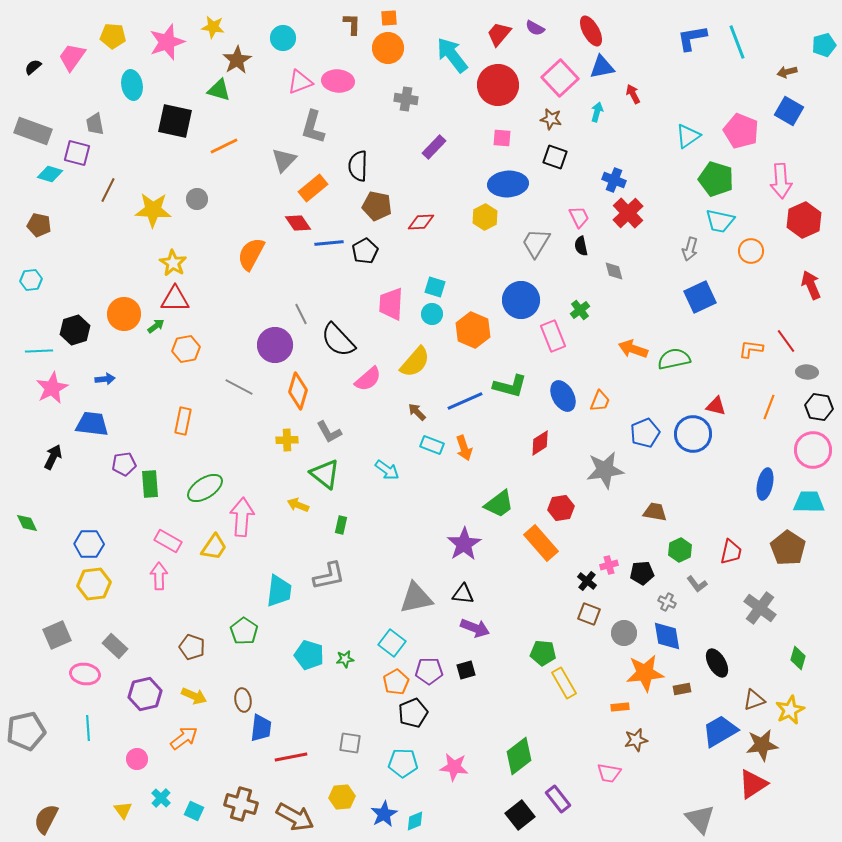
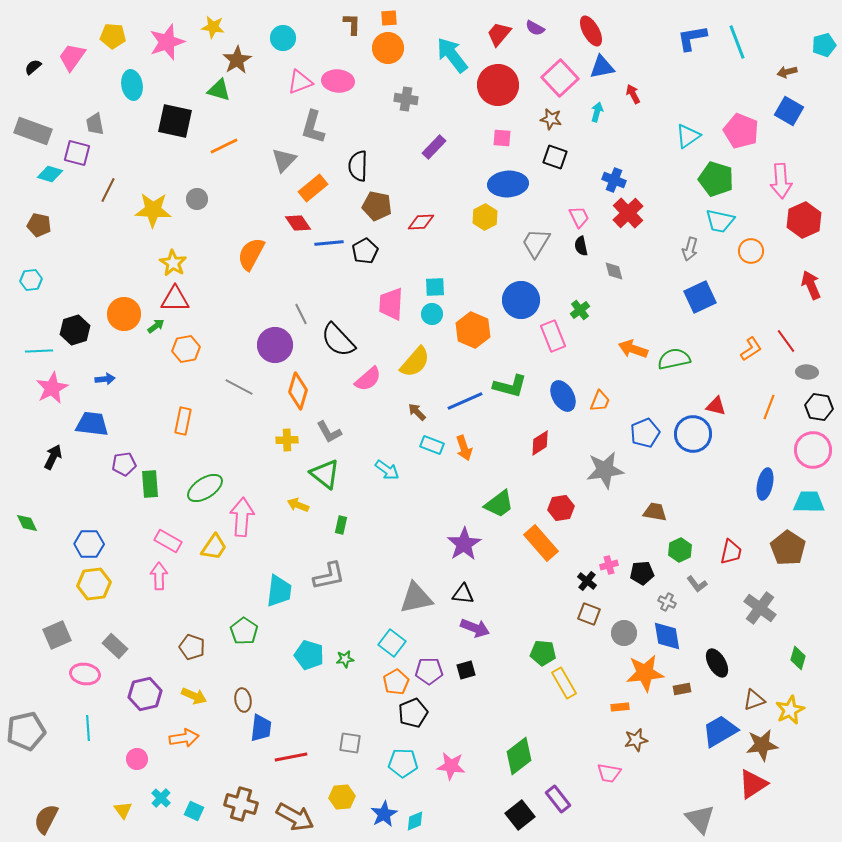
cyan square at (435, 287): rotated 20 degrees counterclockwise
orange L-shape at (751, 349): rotated 140 degrees clockwise
orange arrow at (184, 738): rotated 28 degrees clockwise
pink star at (454, 767): moved 3 px left, 1 px up
